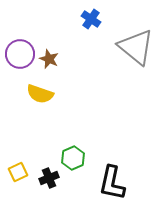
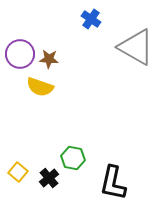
gray triangle: rotated 9 degrees counterclockwise
brown star: rotated 18 degrees counterclockwise
yellow semicircle: moved 7 px up
green hexagon: rotated 25 degrees counterclockwise
yellow square: rotated 24 degrees counterclockwise
black cross: rotated 18 degrees counterclockwise
black L-shape: moved 1 px right
